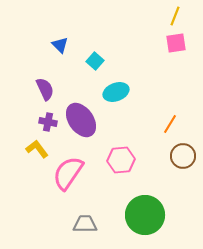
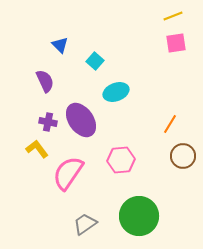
yellow line: moved 2 px left; rotated 48 degrees clockwise
purple semicircle: moved 8 px up
green circle: moved 6 px left, 1 px down
gray trapezoid: rotated 35 degrees counterclockwise
